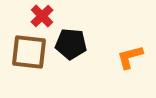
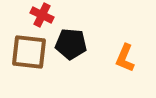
red cross: moved 1 px up; rotated 20 degrees counterclockwise
orange L-shape: moved 5 px left, 1 px down; rotated 52 degrees counterclockwise
